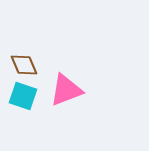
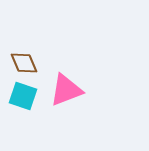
brown diamond: moved 2 px up
